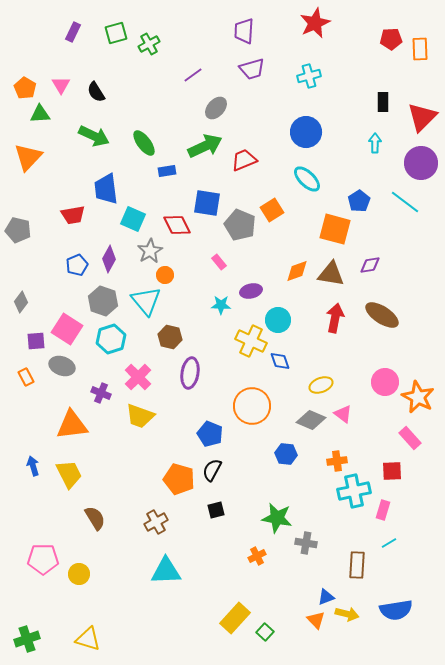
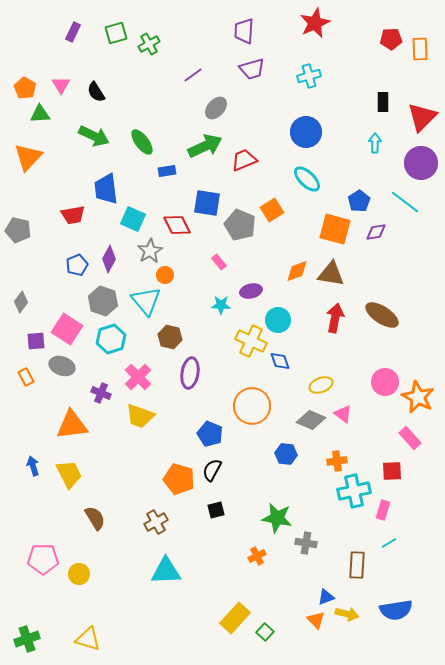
green ellipse at (144, 143): moved 2 px left, 1 px up
purple diamond at (370, 265): moved 6 px right, 33 px up
